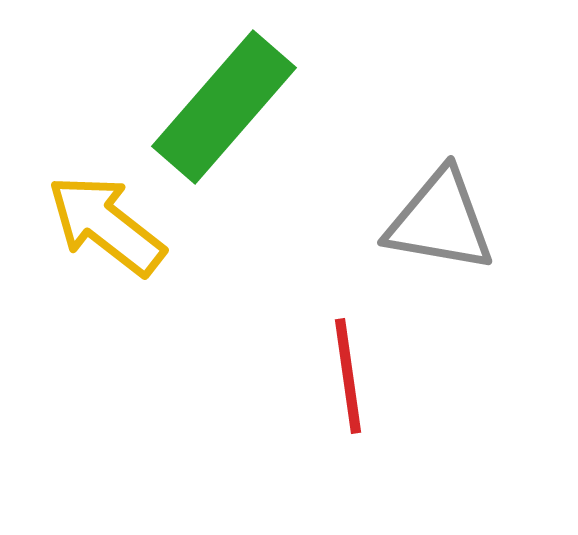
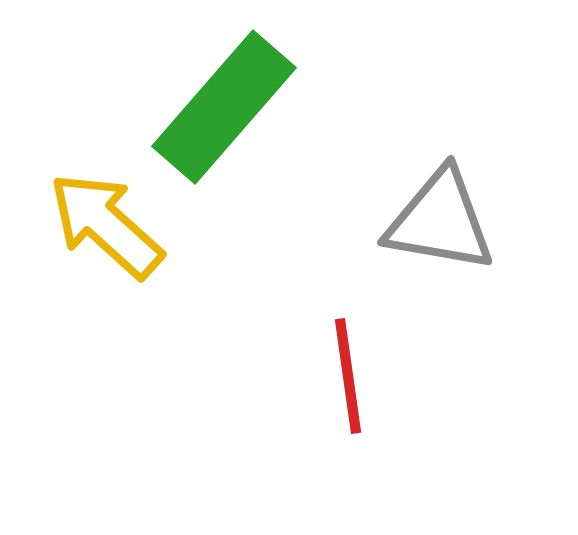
yellow arrow: rotated 4 degrees clockwise
